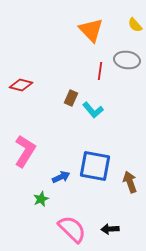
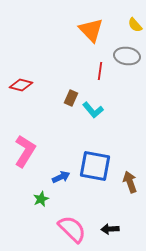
gray ellipse: moved 4 px up
